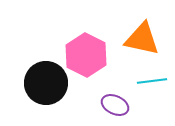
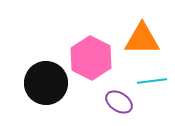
orange triangle: rotated 12 degrees counterclockwise
pink hexagon: moved 5 px right, 3 px down
purple ellipse: moved 4 px right, 3 px up; rotated 8 degrees clockwise
